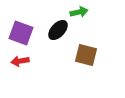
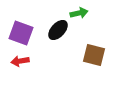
green arrow: moved 1 px down
brown square: moved 8 px right
